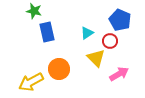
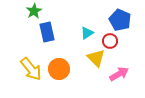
green star: rotated 28 degrees clockwise
yellow arrow: moved 13 px up; rotated 100 degrees counterclockwise
